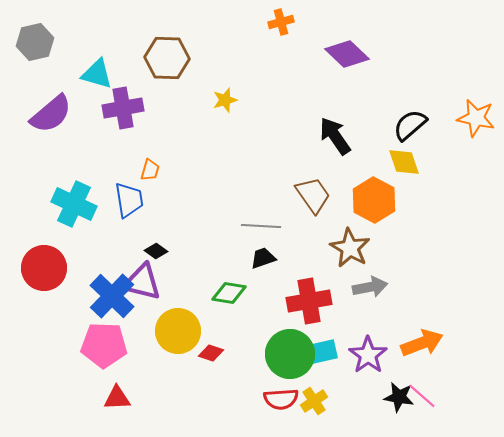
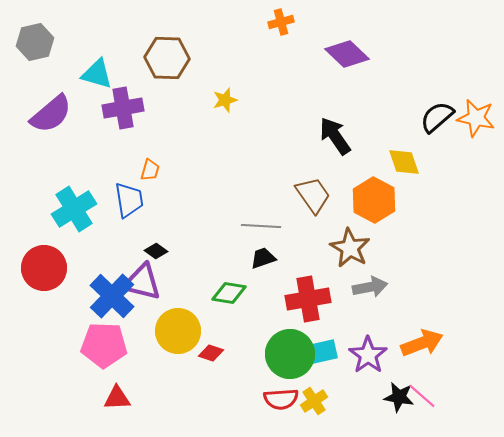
black semicircle: moved 27 px right, 8 px up
cyan cross: moved 5 px down; rotated 33 degrees clockwise
red cross: moved 1 px left, 2 px up
